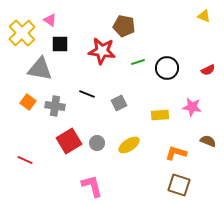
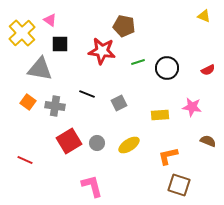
orange L-shape: moved 8 px left, 3 px down; rotated 30 degrees counterclockwise
